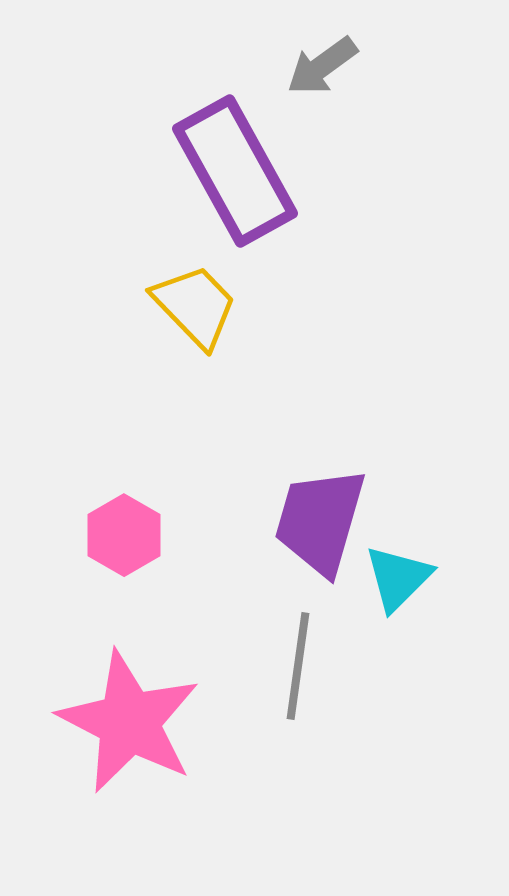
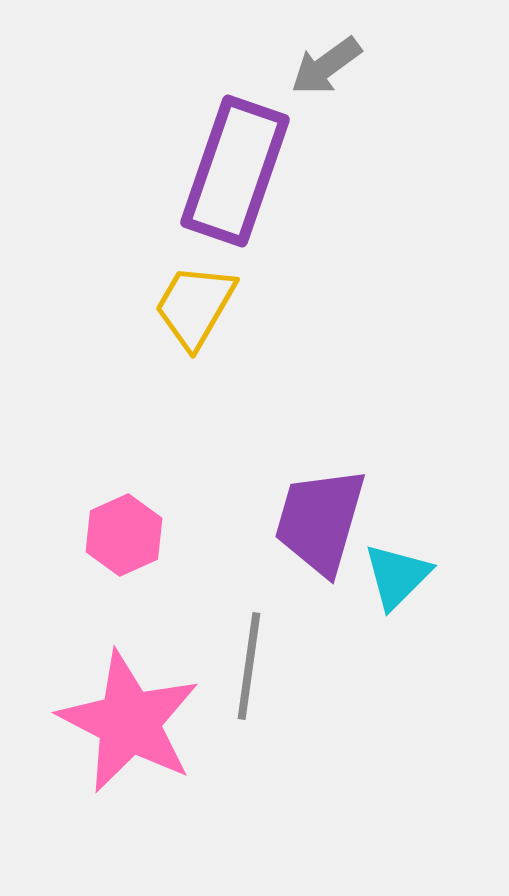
gray arrow: moved 4 px right
purple rectangle: rotated 48 degrees clockwise
yellow trapezoid: rotated 106 degrees counterclockwise
pink hexagon: rotated 6 degrees clockwise
cyan triangle: moved 1 px left, 2 px up
gray line: moved 49 px left
